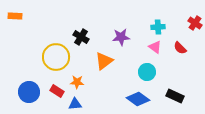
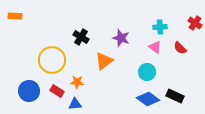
cyan cross: moved 2 px right
purple star: moved 1 px down; rotated 24 degrees clockwise
yellow circle: moved 4 px left, 3 px down
blue circle: moved 1 px up
blue diamond: moved 10 px right
